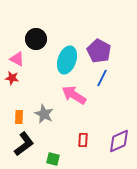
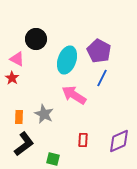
red star: rotated 24 degrees clockwise
